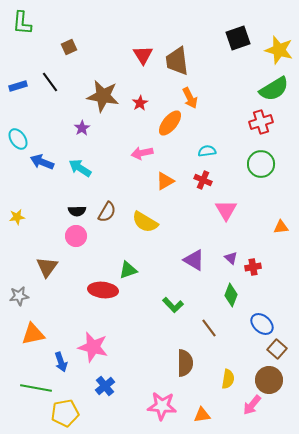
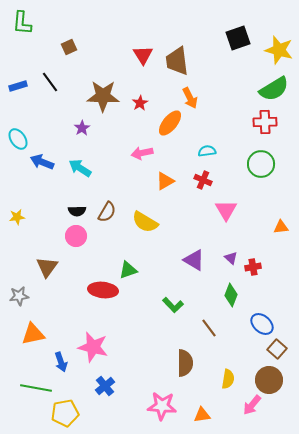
brown star at (103, 96): rotated 8 degrees counterclockwise
red cross at (261, 122): moved 4 px right; rotated 15 degrees clockwise
